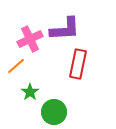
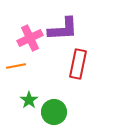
purple L-shape: moved 2 px left
pink cross: moved 1 px up
orange line: rotated 30 degrees clockwise
green star: moved 1 px left, 8 px down
